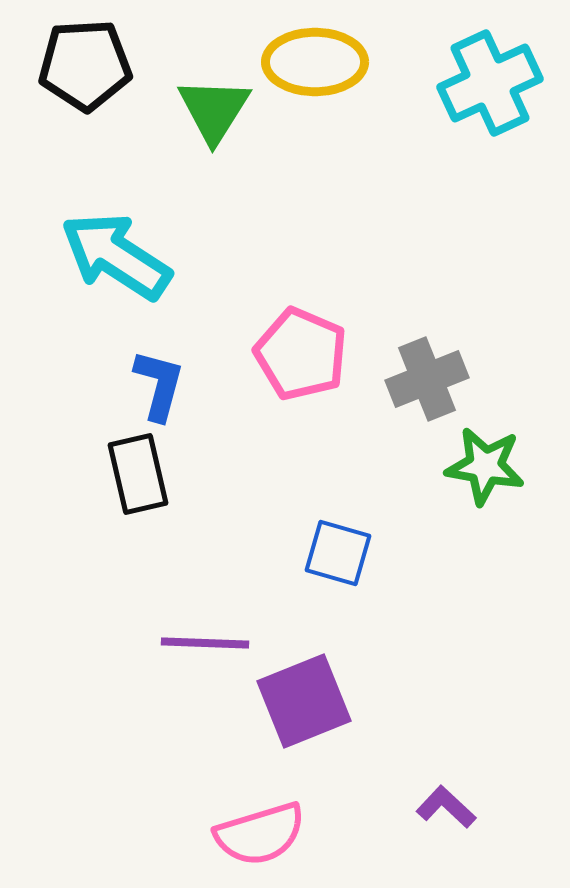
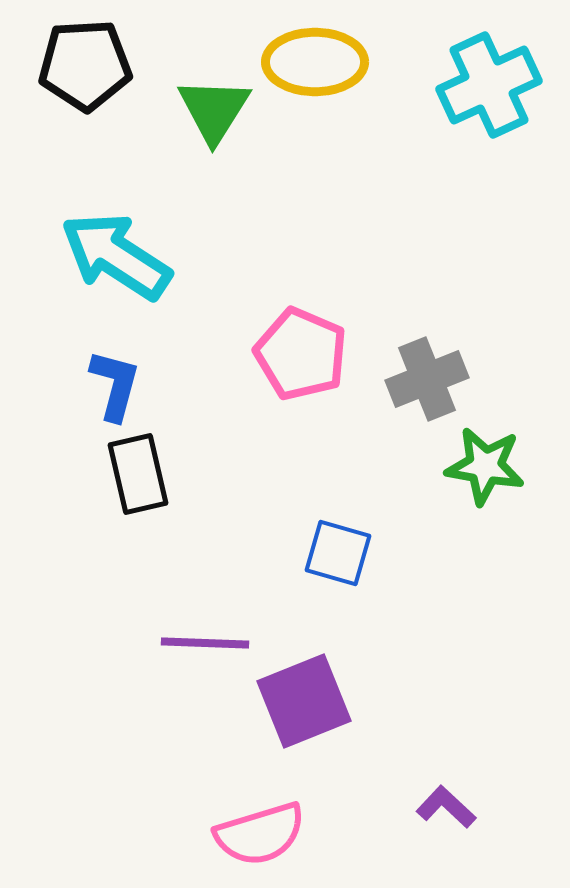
cyan cross: moved 1 px left, 2 px down
blue L-shape: moved 44 px left
